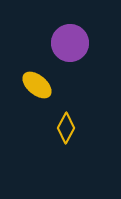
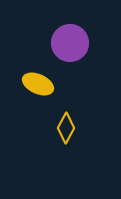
yellow ellipse: moved 1 px right, 1 px up; rotated 16 degrees counterclockwise
